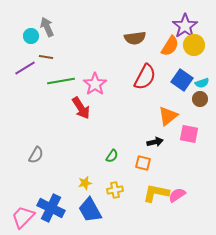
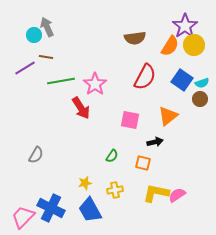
cyan circle: moved 3 px right, 1 px up
pink square: moved 59 px left, 14 px up
